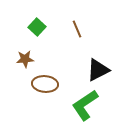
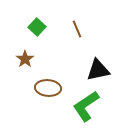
brown star: rotated 30 degrees counterclockwise
black triangle: rotated 15 degrees clockwise
brown ellipse: moved 3 px right, 4 px down
green L-shape: moved 1 px right, 1 px down
